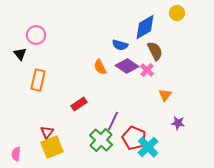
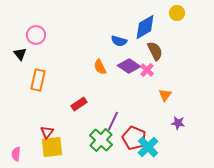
blue semicircle: moved 1 px left, 4 px up
purple diamond: moved 2 px right
yellow square: rotated 15 degrees clockwise
